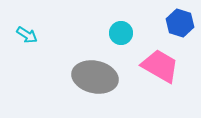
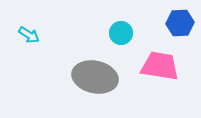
blue hexagon: rotated 20 degrees counterclockwise
cyan arrow: moved 2 px right
pink trapezoid: rotated 21 degrees counterclockwise
